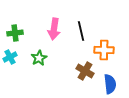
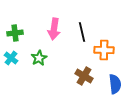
black line: moved 1 px right, 1 px down
cyan cross: moved 1 px right, 1 px down; rotated 24 degrees counterclockwise
brown cross: moved 1 px left, 5 px down
blue semicircle: moved 5 px right
